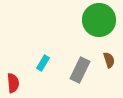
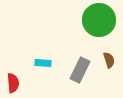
cyan rectangle: rotated 63 degrees clockwise
